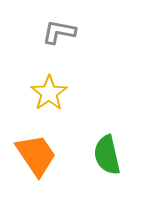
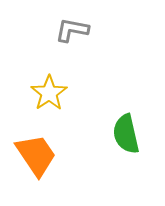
gray L-shape: moved 13 px right, 2 px up
green semicircle: moved 19 px right, 21 px up
